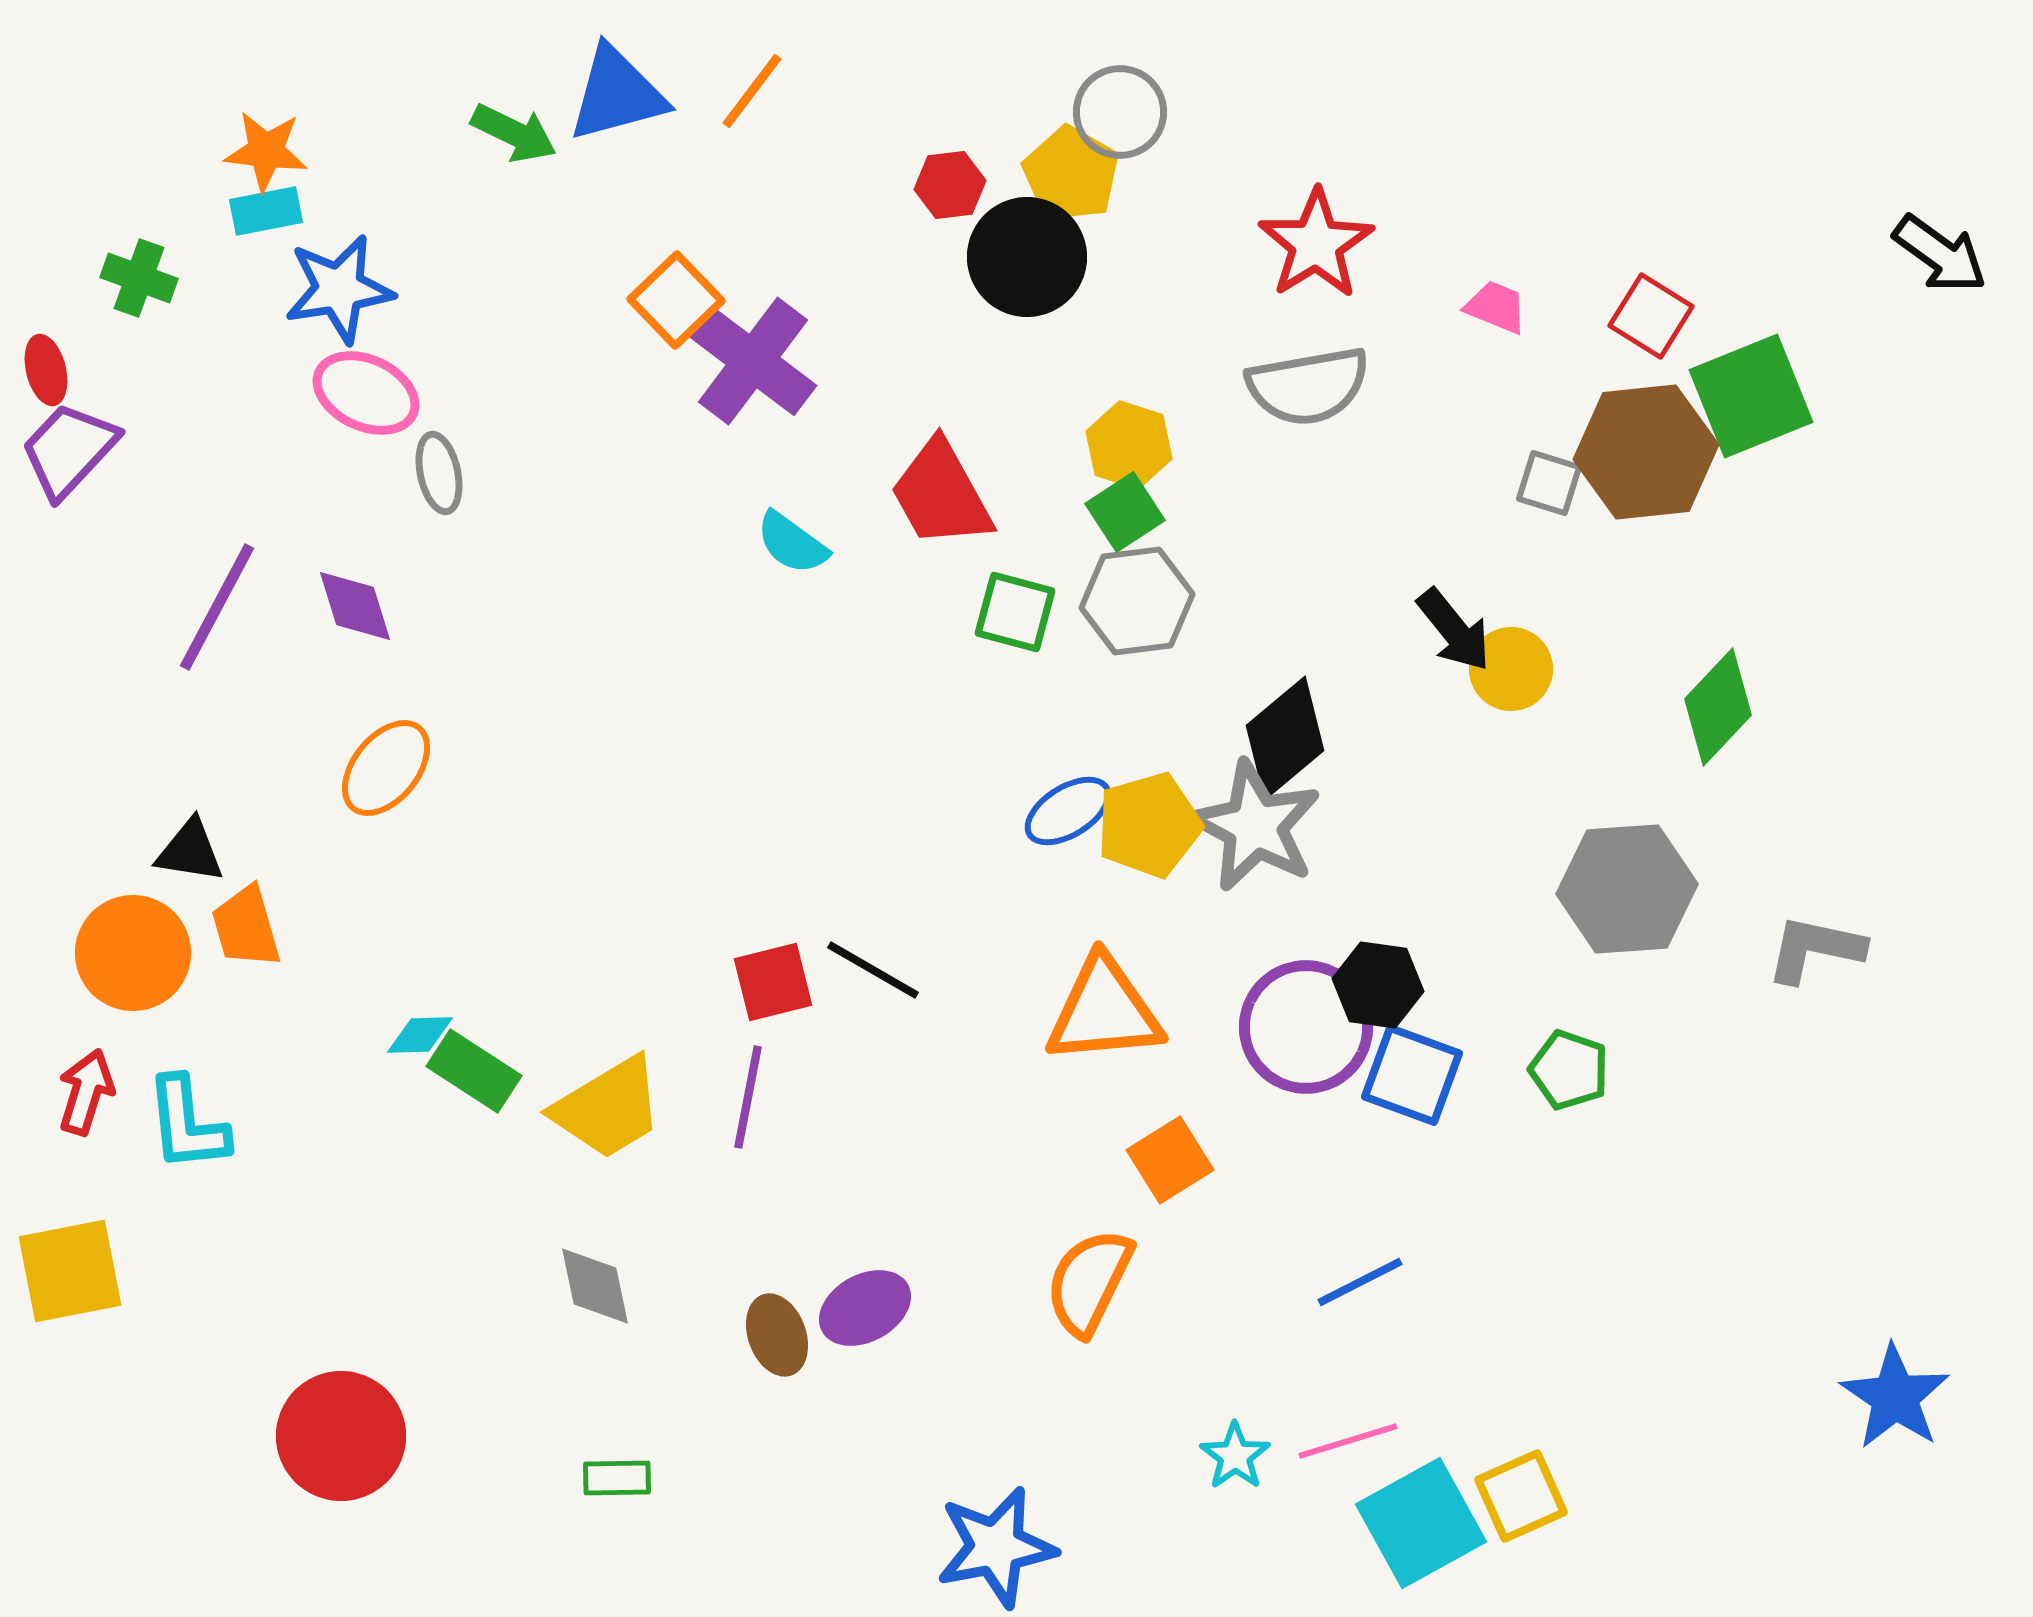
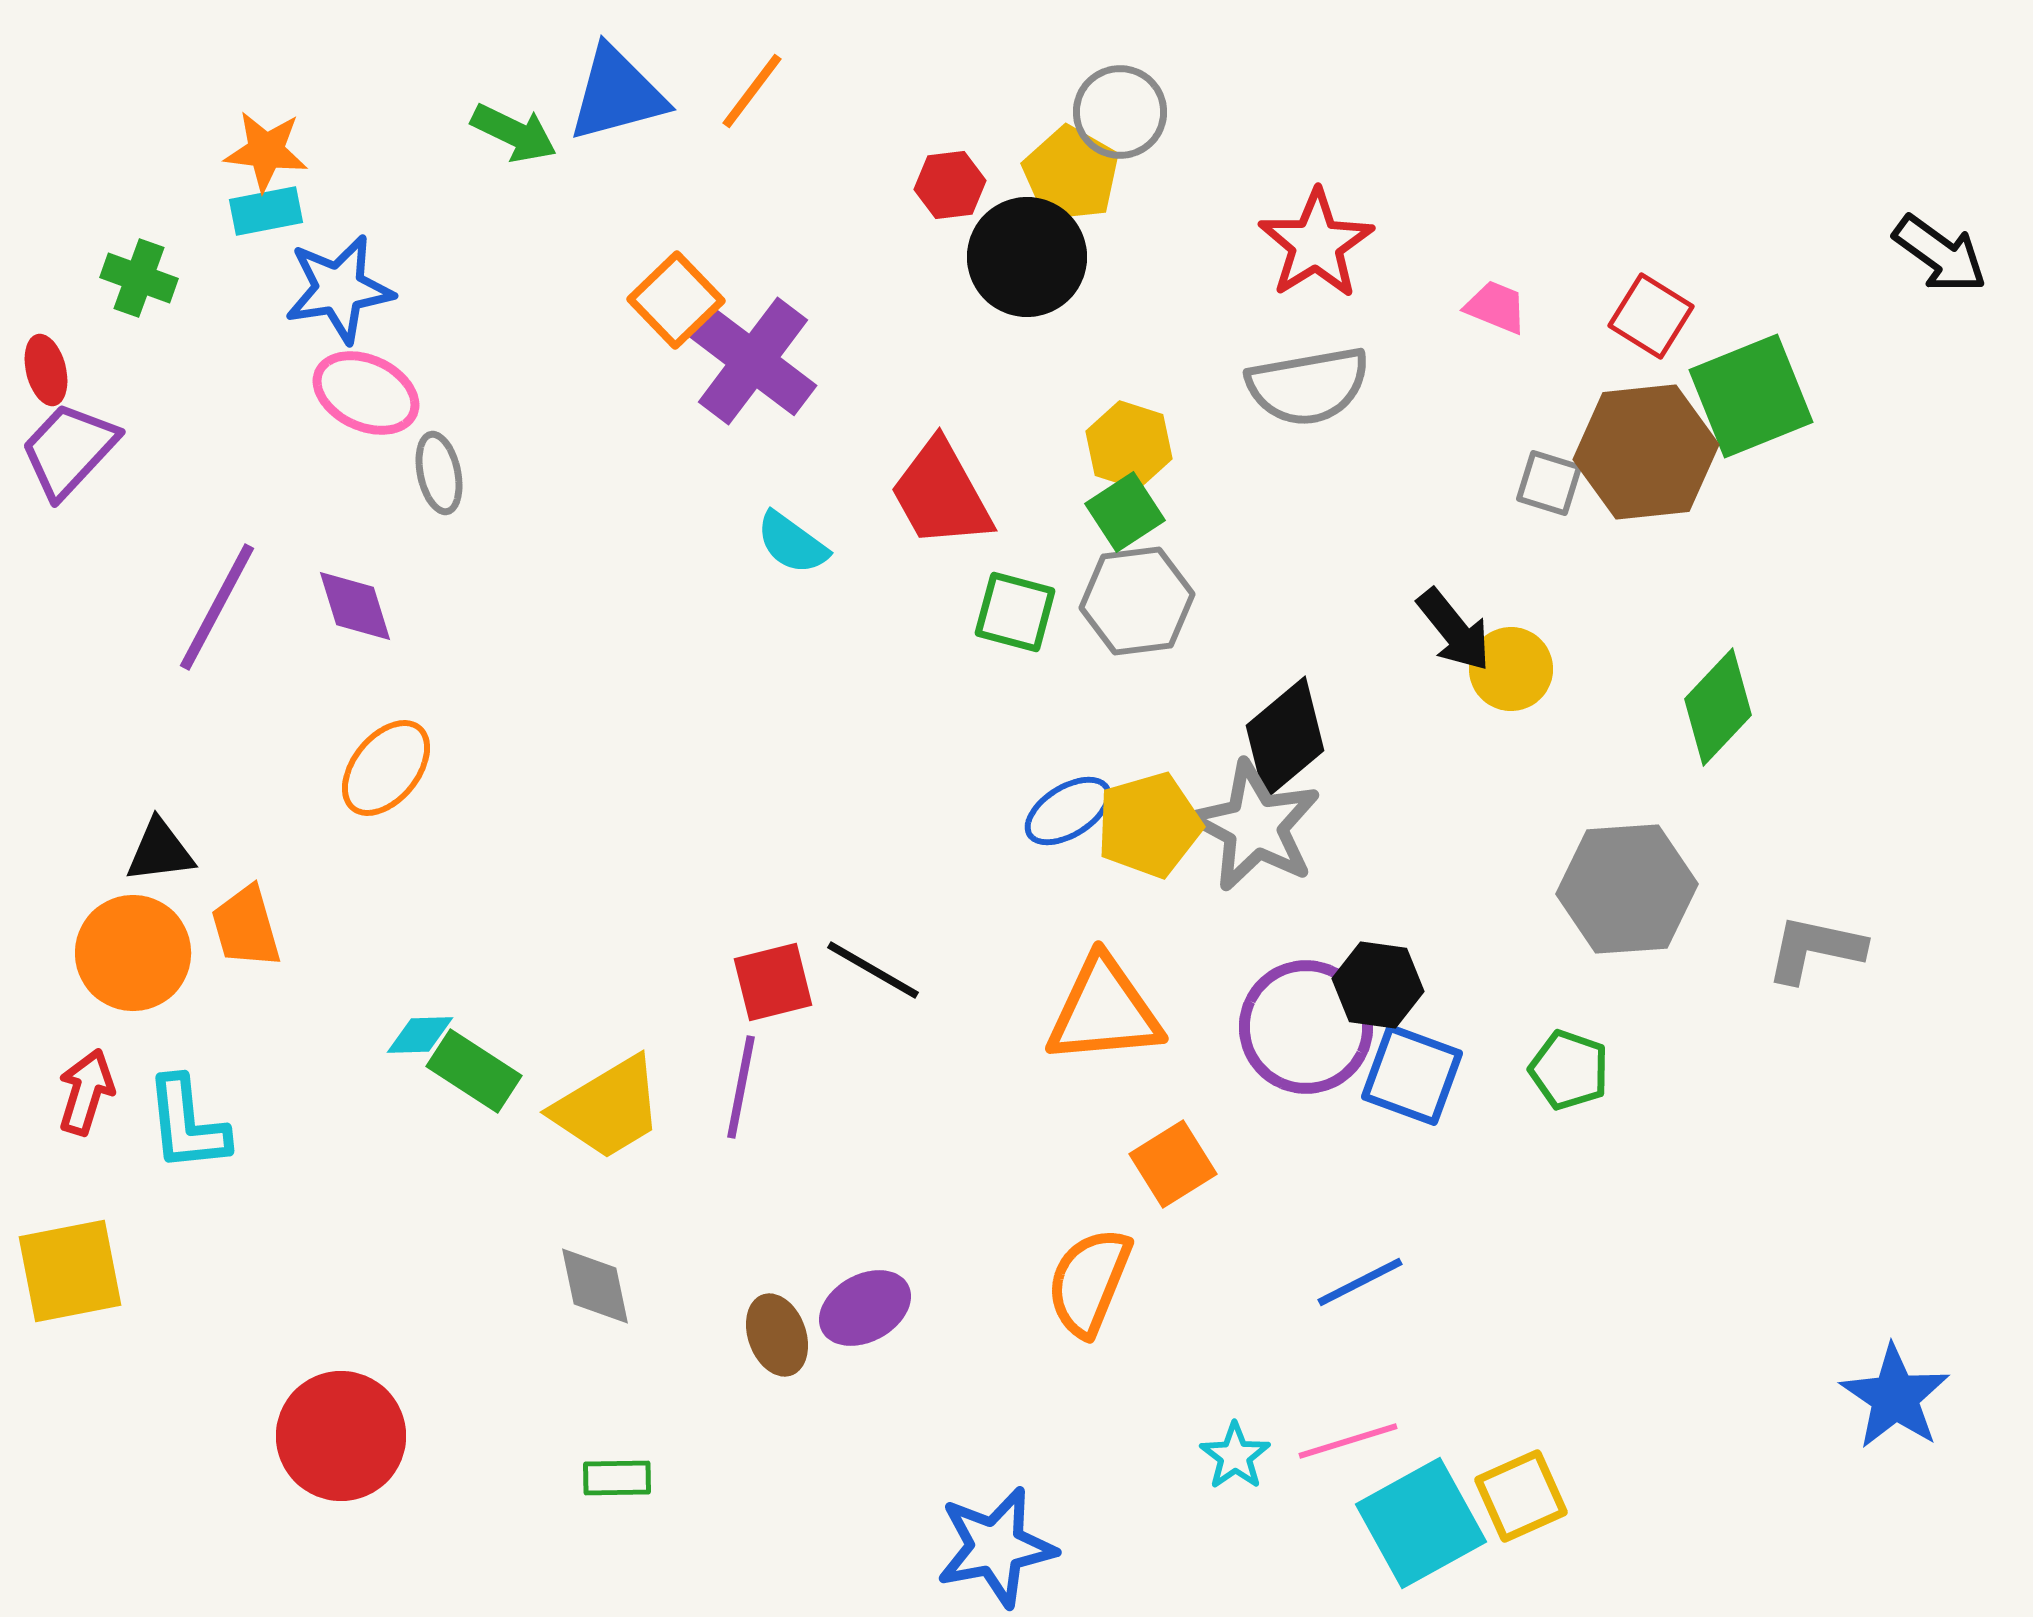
black triangle at (190, 851): moved 30 px left; rotated 16 degrees counterclockwise
purple line at (748, 1097): moved 7 px left, 10 px up
orange square at (1170, 1160): moved 3 px right, 4 px down
orange semicircle at (1089, 1282): rotated 4 degrees counterclockwise
